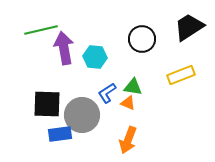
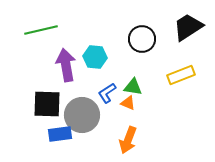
black trapezoid: moved 1 px left
purple arrow: moved 2 px right, 17 px down
